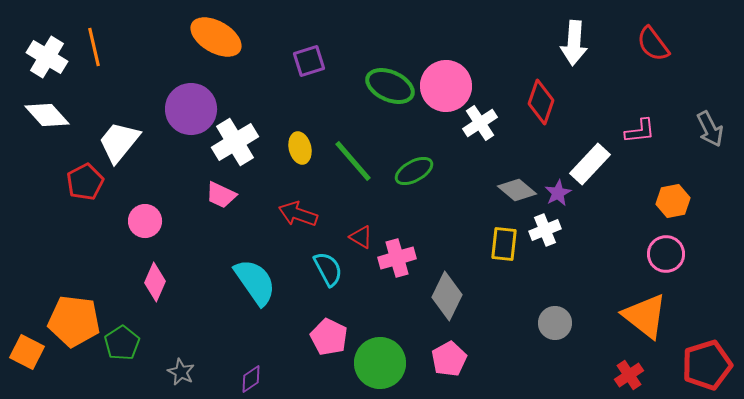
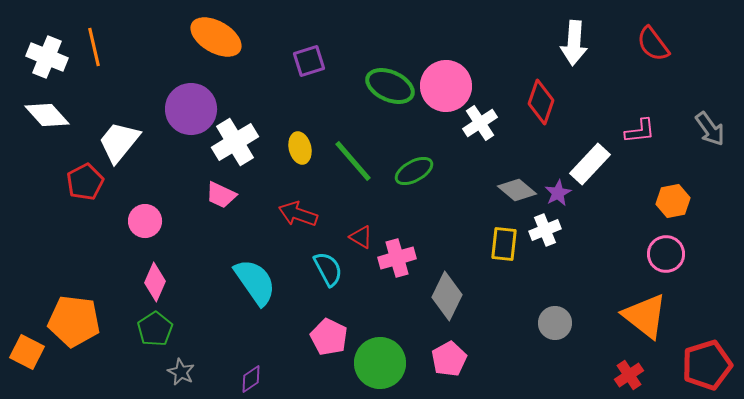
white cross at (47, 57): rotated 9 degrees counterclockwise
gray arrow at (710, 129): rotated 9 degrees counterclockwise
green pentagon at (122, 343): moved 33 px right, 14 px up
